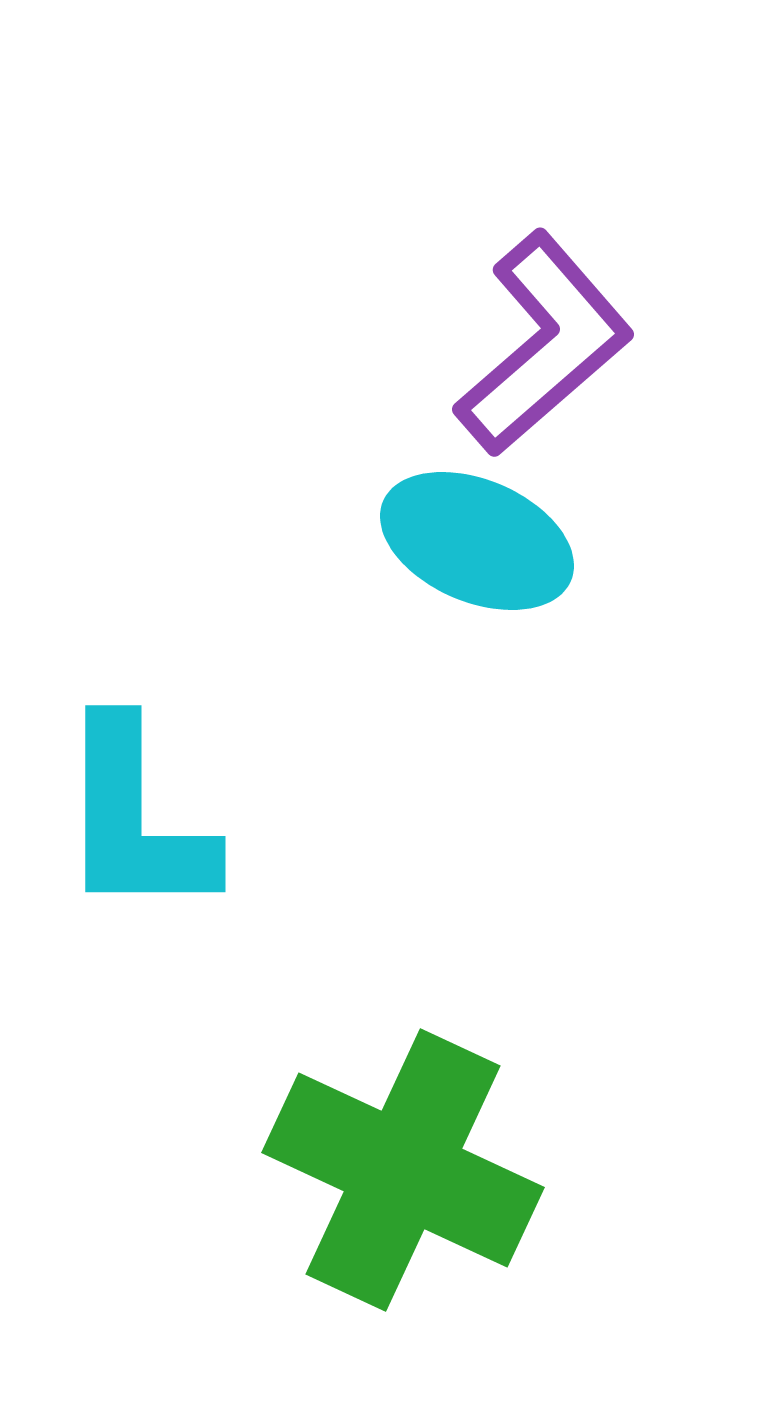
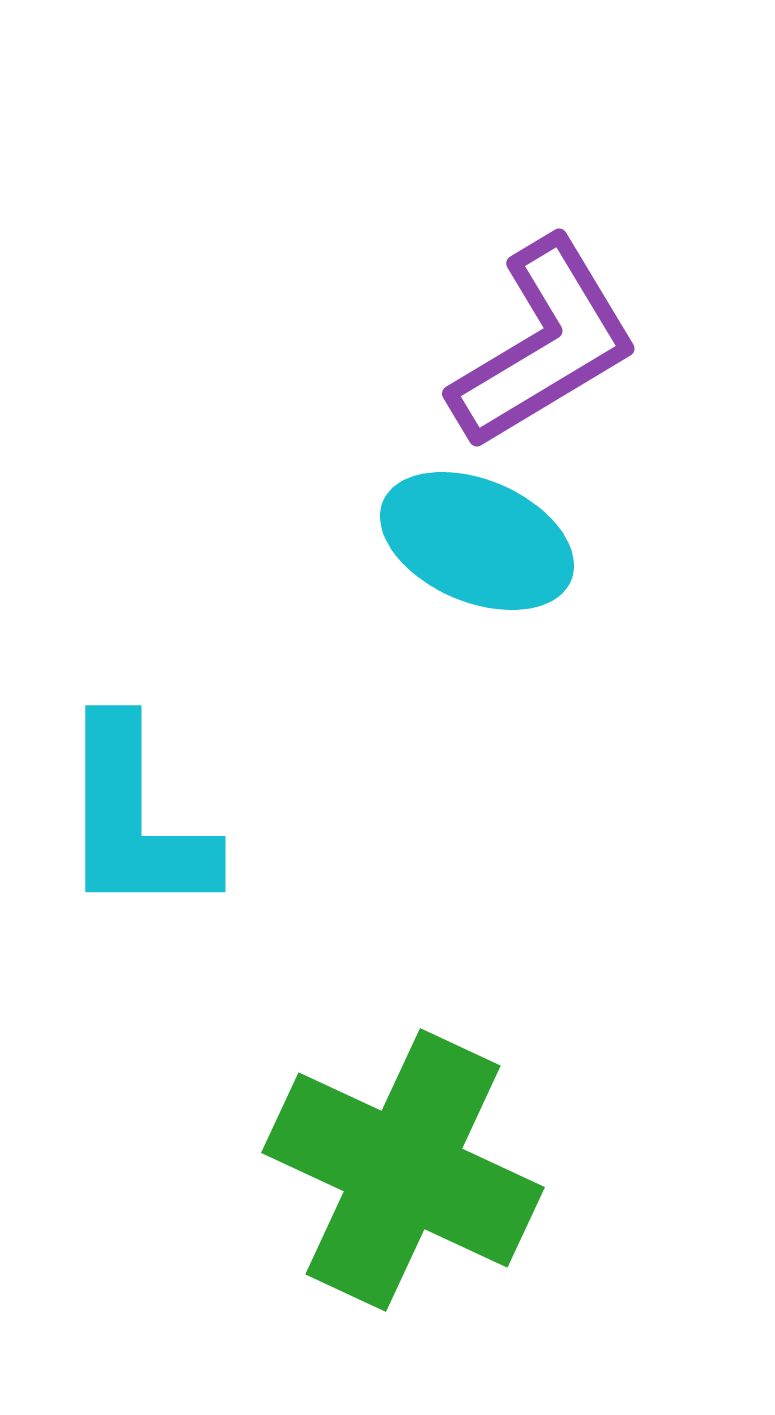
purple L-shape: rotated 10 degrees clockwise
